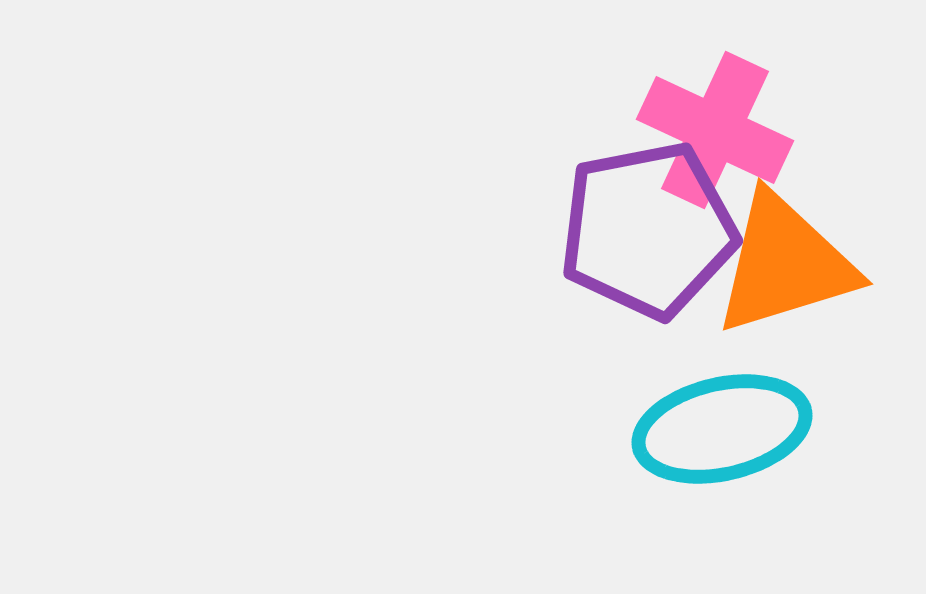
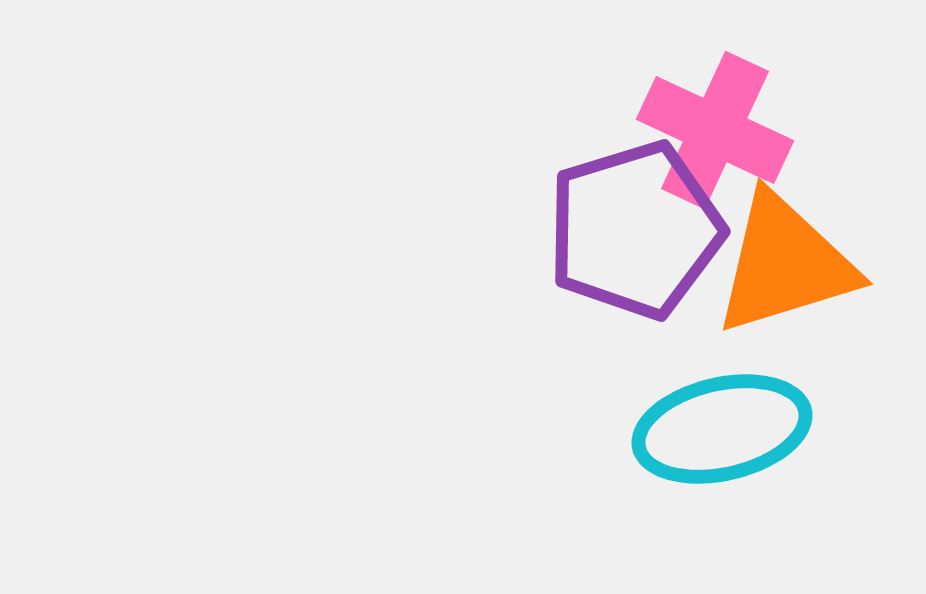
purple pentagon: moved 13 px left; rotated 6 degrees counterclockwise
